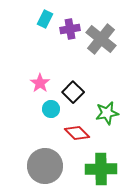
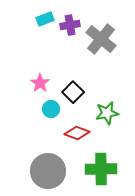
cyan rectangle: rotated 42 degrees clockwise
purple cross: moved 4 px up
red diamond: rotated 25 degrees counterclockwise
gray circle: moved 3 px right, 5 px down
